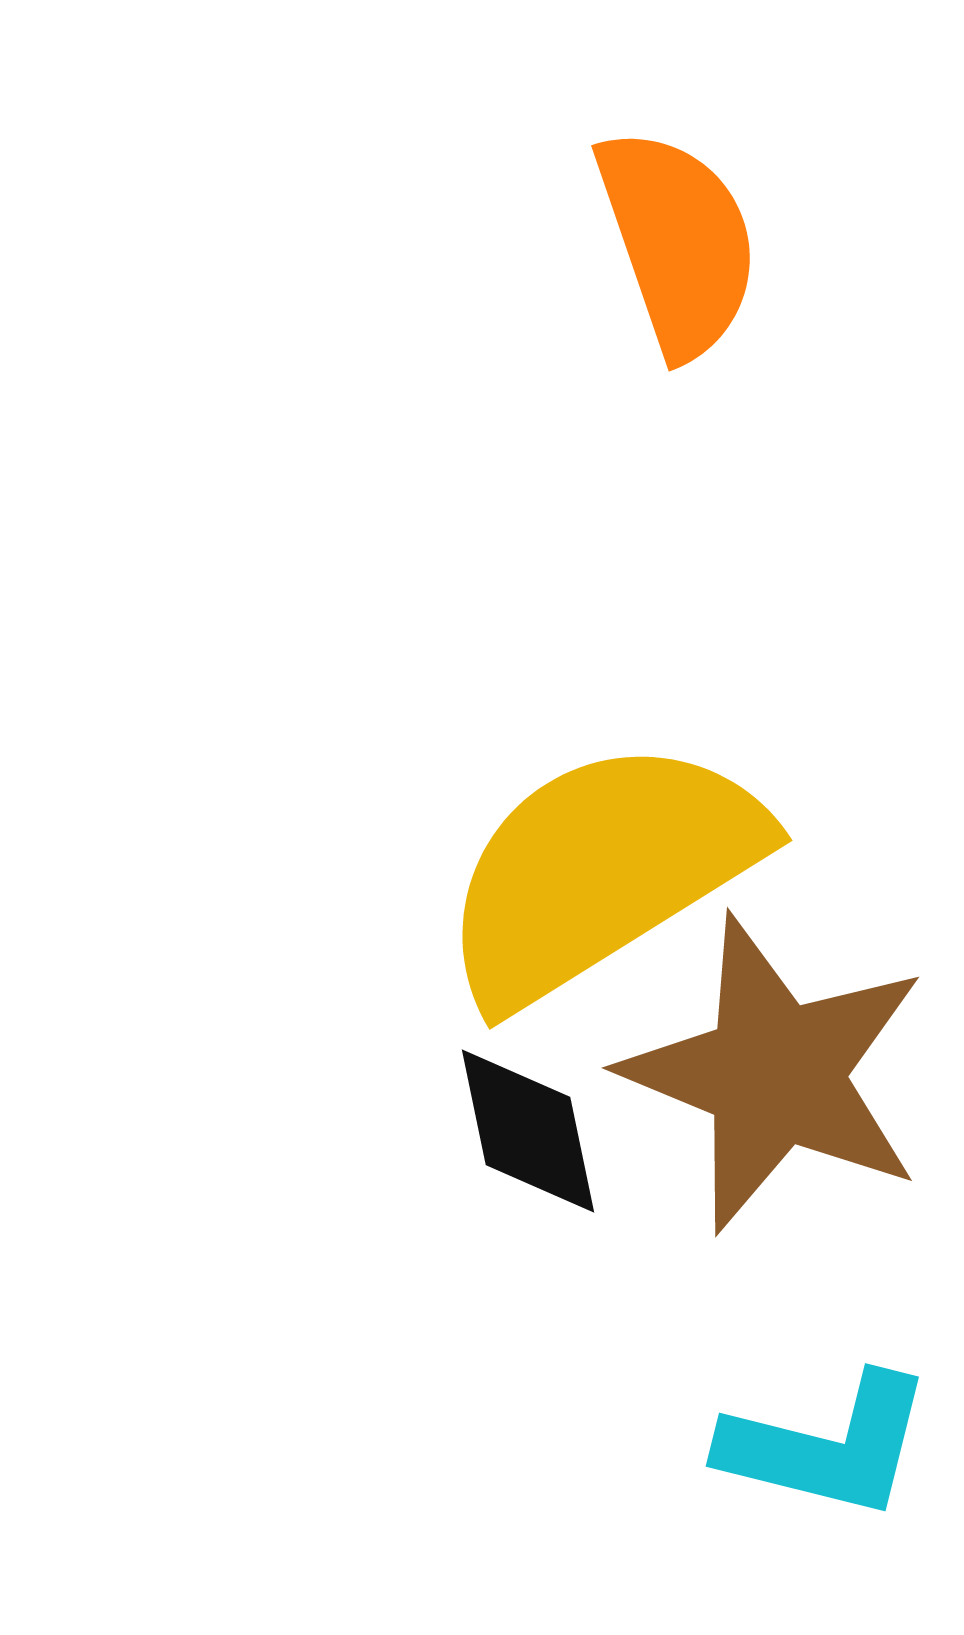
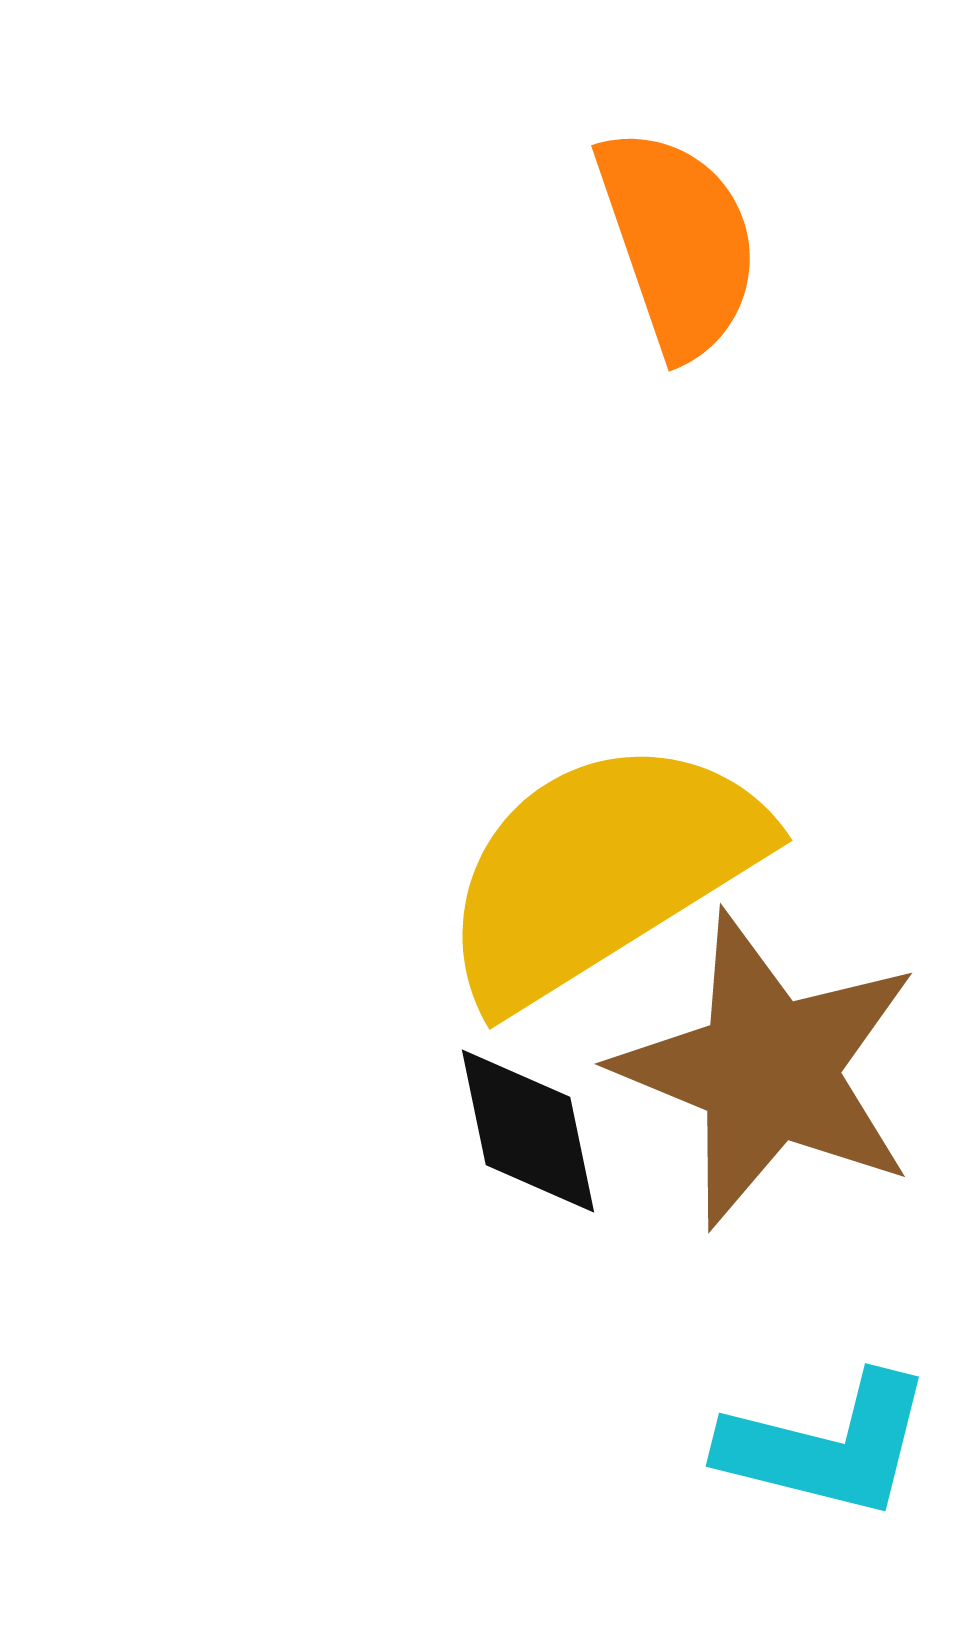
brown star: moved 7 px left, 4 px up
